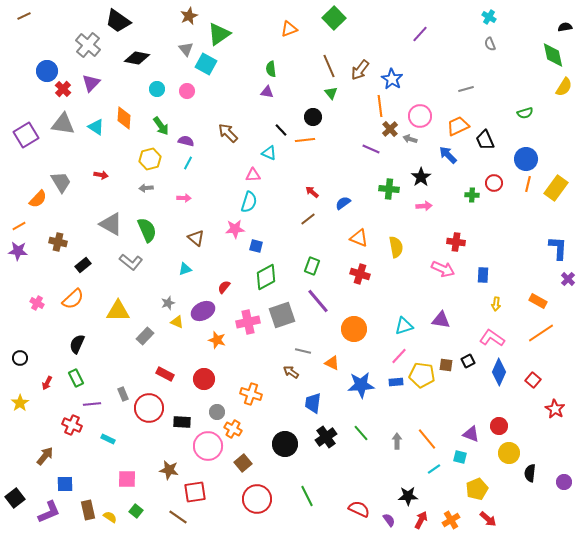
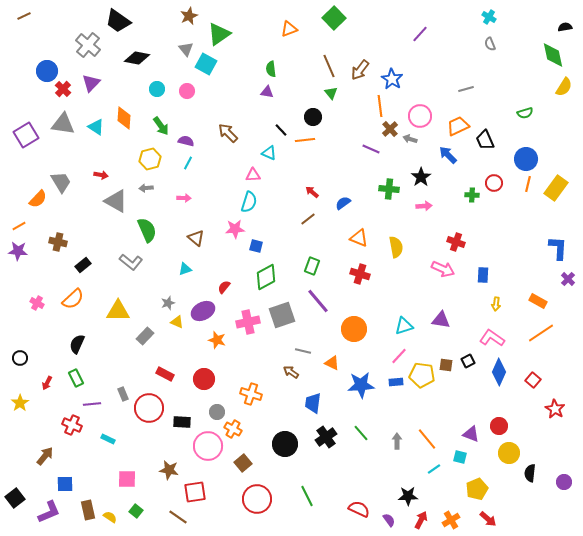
gray triangle at (111, 224): moved 5 px right, 23 px up
red cross at (456, 242): rotated 12 degrees clockwise
